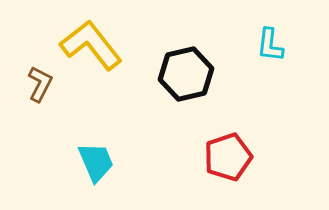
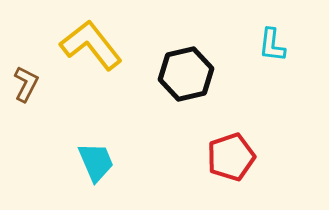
cyan L-shape: moved 2 px right
brown L-shape: moved 14 px left
red pentagon: moved 3 px right
